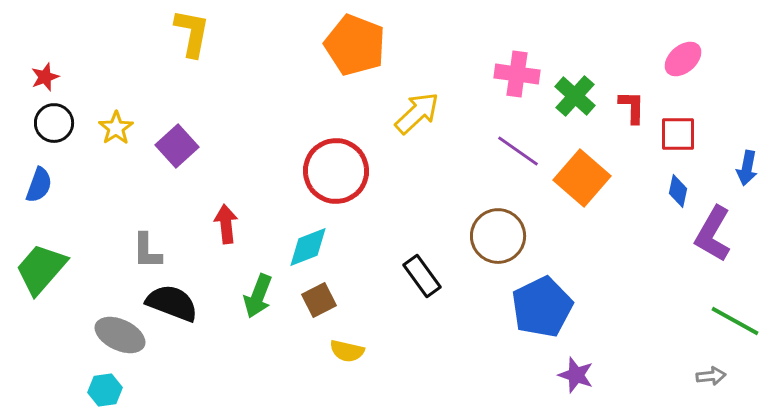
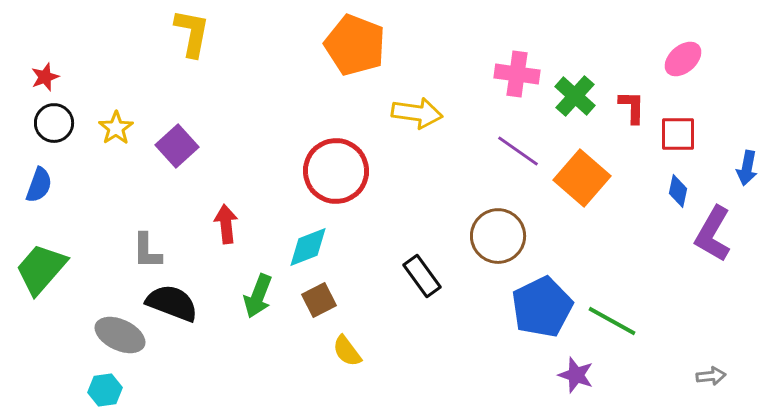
yellow arrow: rotated 51 degrees clockwise
green line: moved 123 px left
yellow semicircle: rotated 40 degrees clockwise
